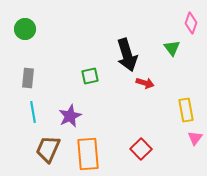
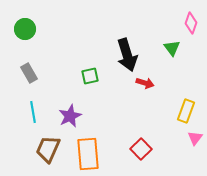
gray rectangle: moved 1 px right, 5 px up; rotated 36 degrees counterclockwise
yellow rectangle: moved 1 px down; rotated 30 degrees clockwise
